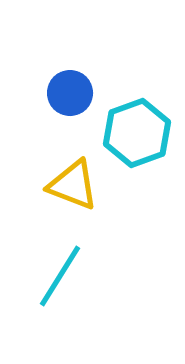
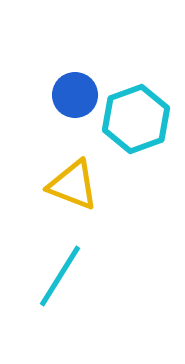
blue circle: moved 5 px right, 2 px down
cyan hexagon: moved 1 px left, 14 px up
